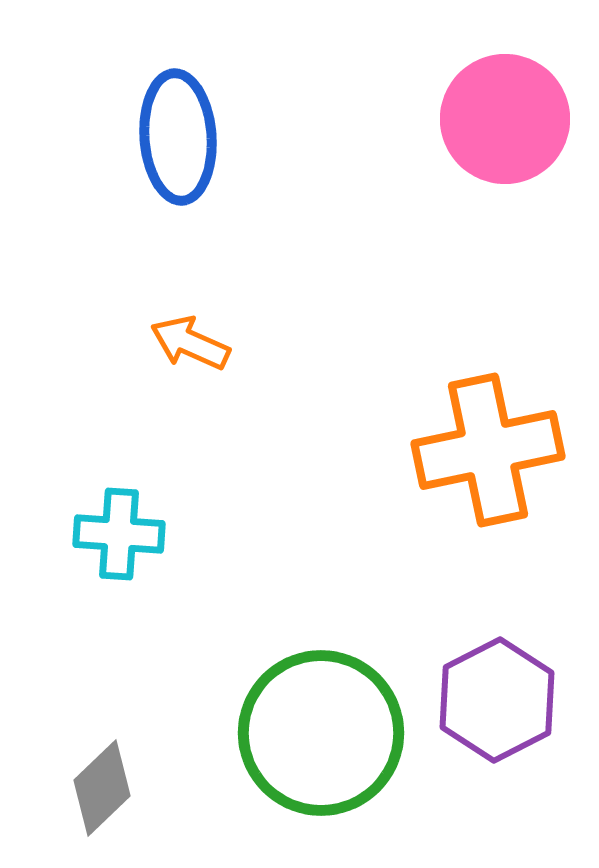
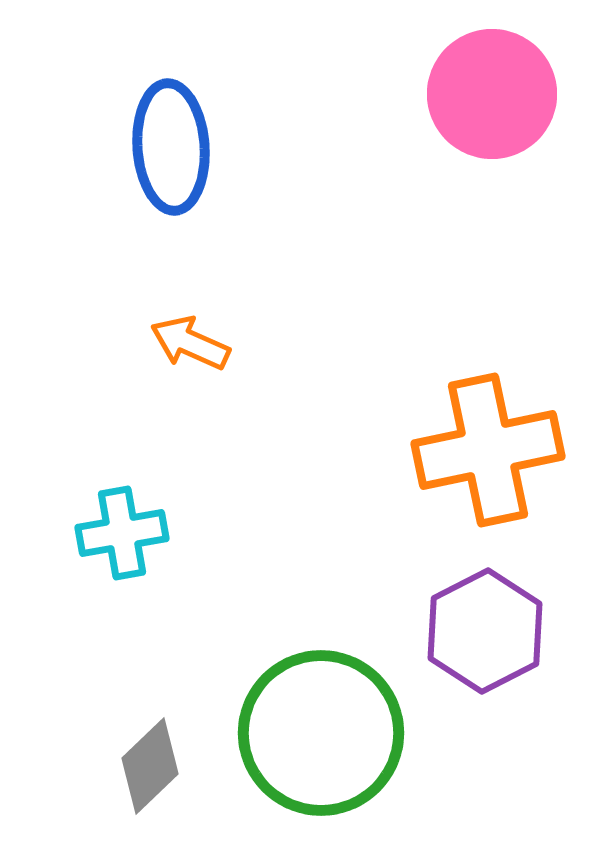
pink circle: moved 13 px left, 25 px up
blue ellipse: moved 7 px left, 10 px down
cyan cross: moved 3 px right, 1 px up; rotated 14 degrees counterclockwise
purple hexagon: moved 12 px left, 69 px up
gray diamond: moved 48 px right, 22 px up
